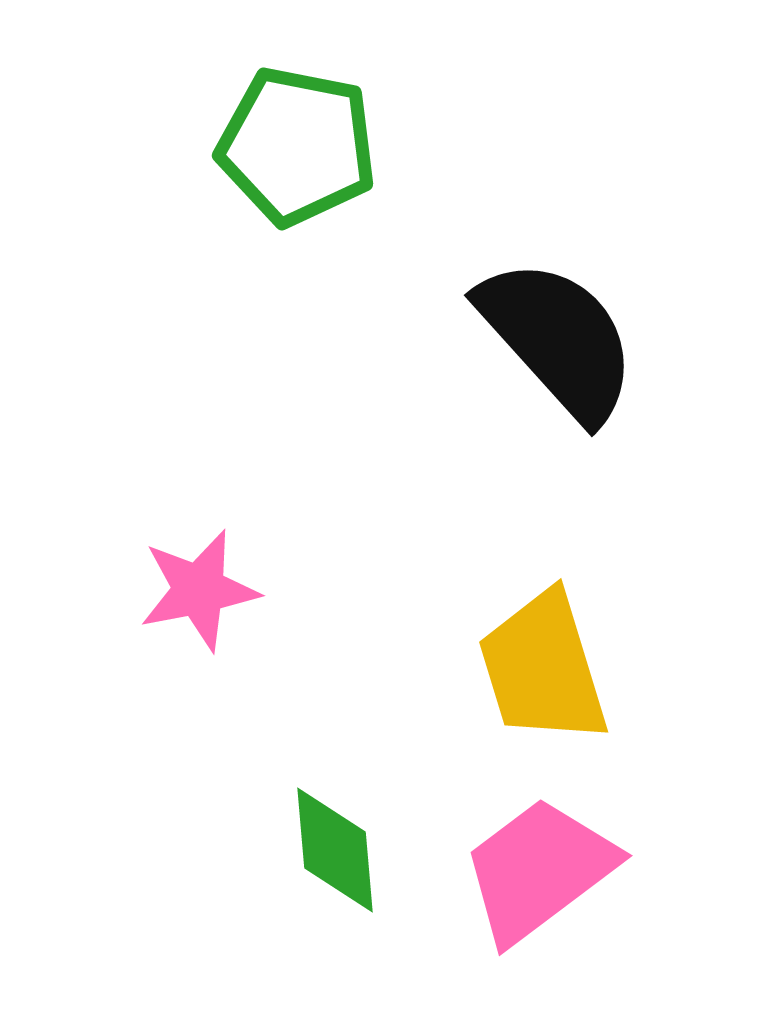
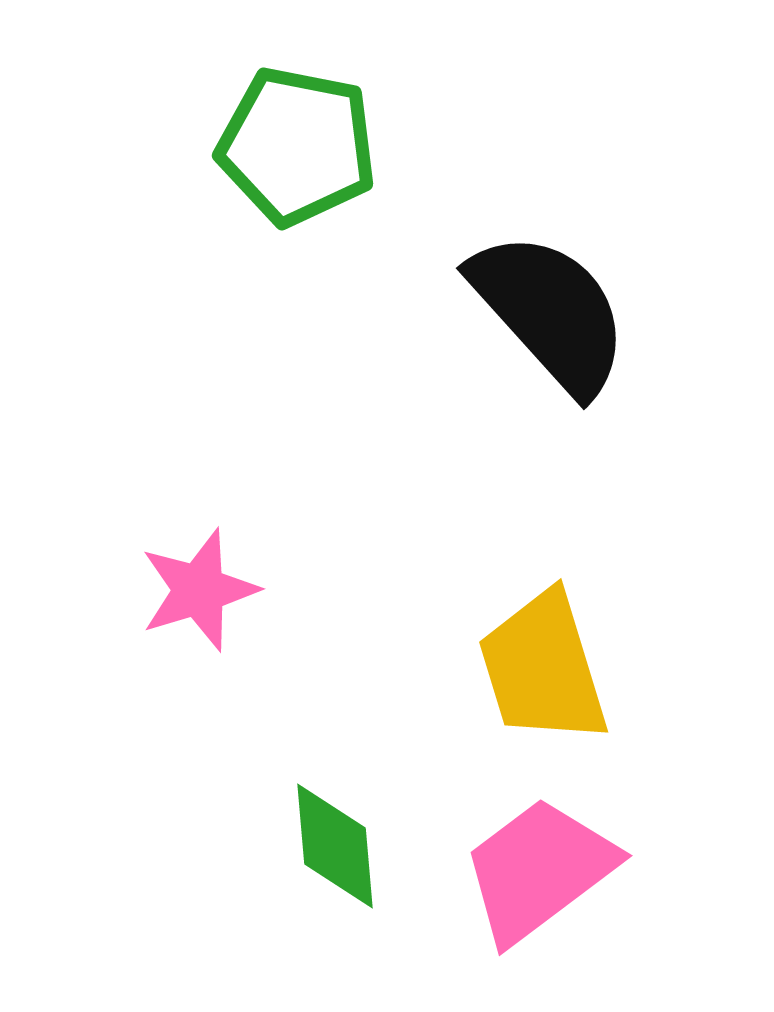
black semicircle: moved 8 px left, 27 px up
pink star: rotated 6 degrees counterclockwise
green diamond: moved 4 px up
